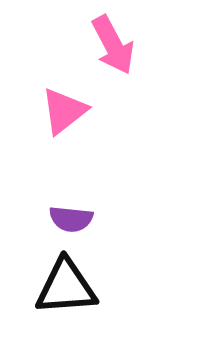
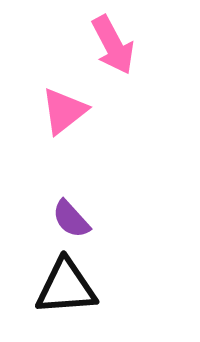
purple semicircle: rotated 42 degrees clockwise
